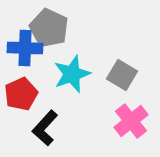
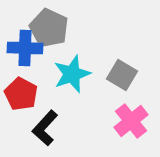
red pentagon: rotated 20 degrees counterclockwise
